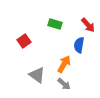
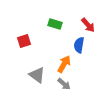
red square: rotated 16 degrees clockwise
